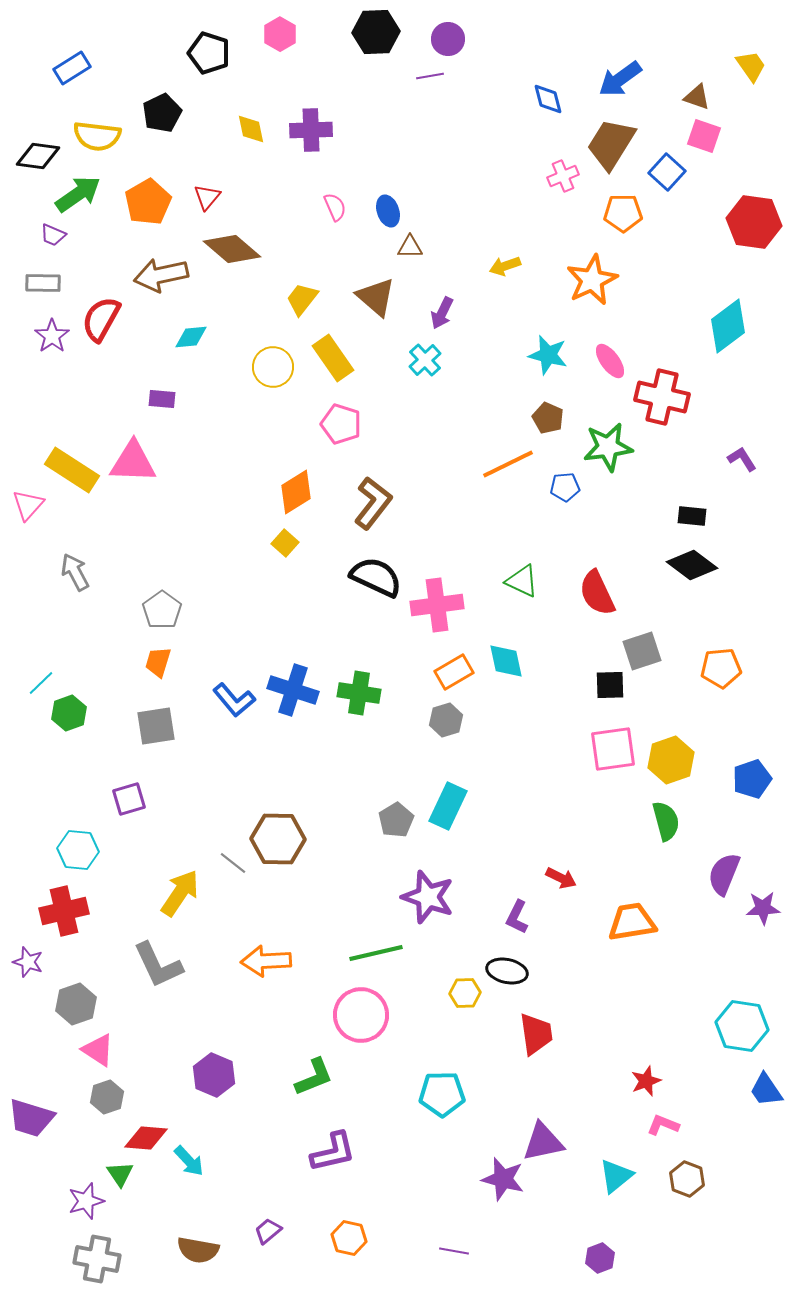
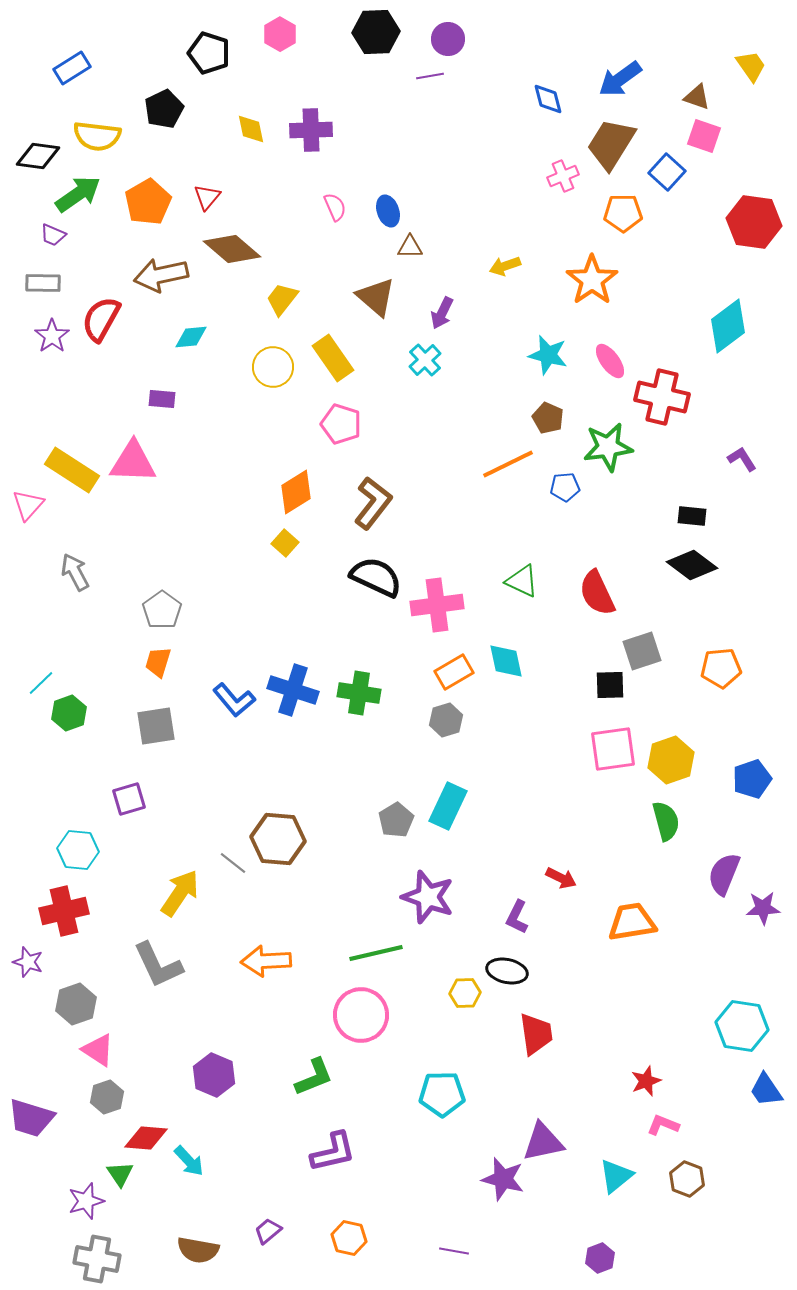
black pentagon at (162, 113): moved 2 px right, 4 px up
orange star at (592, 280): rotated 9 degrees counterclockwise
yellow trapezoid at (302, 299): moved 20 px left
brown hexagon at (278, 839): rotated 4 degrees clockwise
